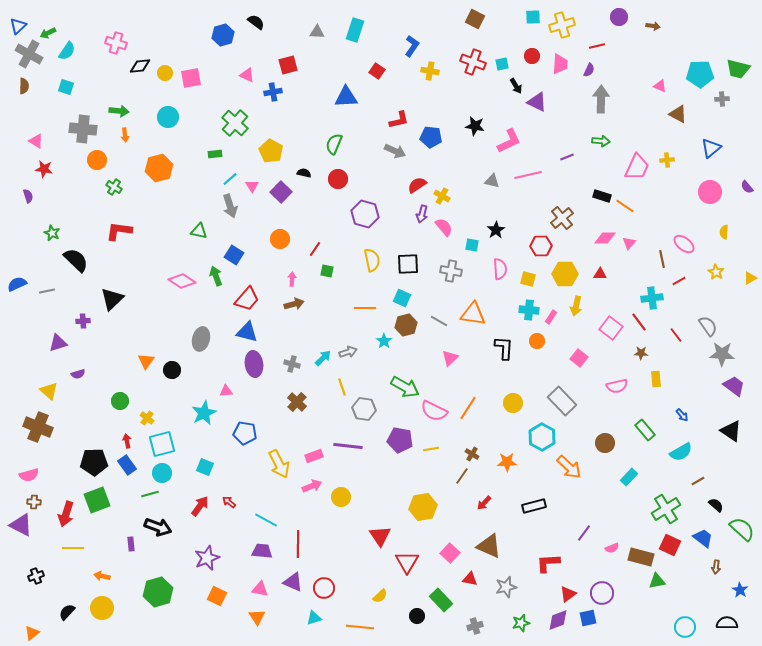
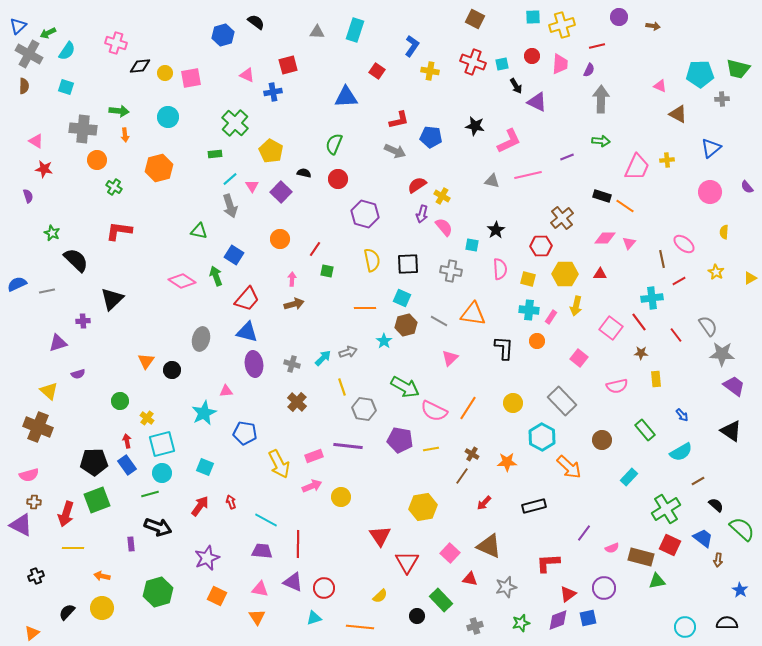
brown circle at (605, 443): moved 3 px left, 3 px up
red arrow at (229, 502): moved 2 px right; rotated 32 degrees clockwise
brown arrow at (716, 567): moved 2 px right, 7 px up
purple circle at (602, 593): moved 2 px right, 5 px up
